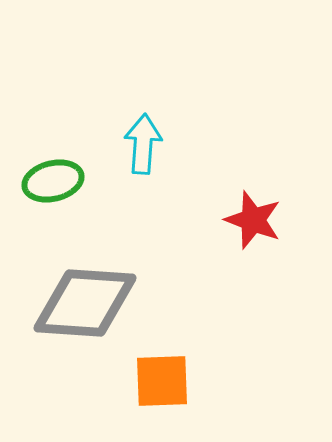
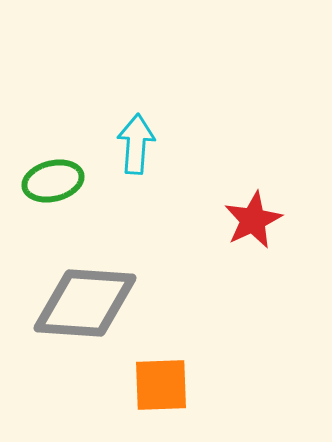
cyan arrow: moved 7 px left
red star: rotated 26 degrees clockwise
orange square: moved 1 px left, 4 px down
